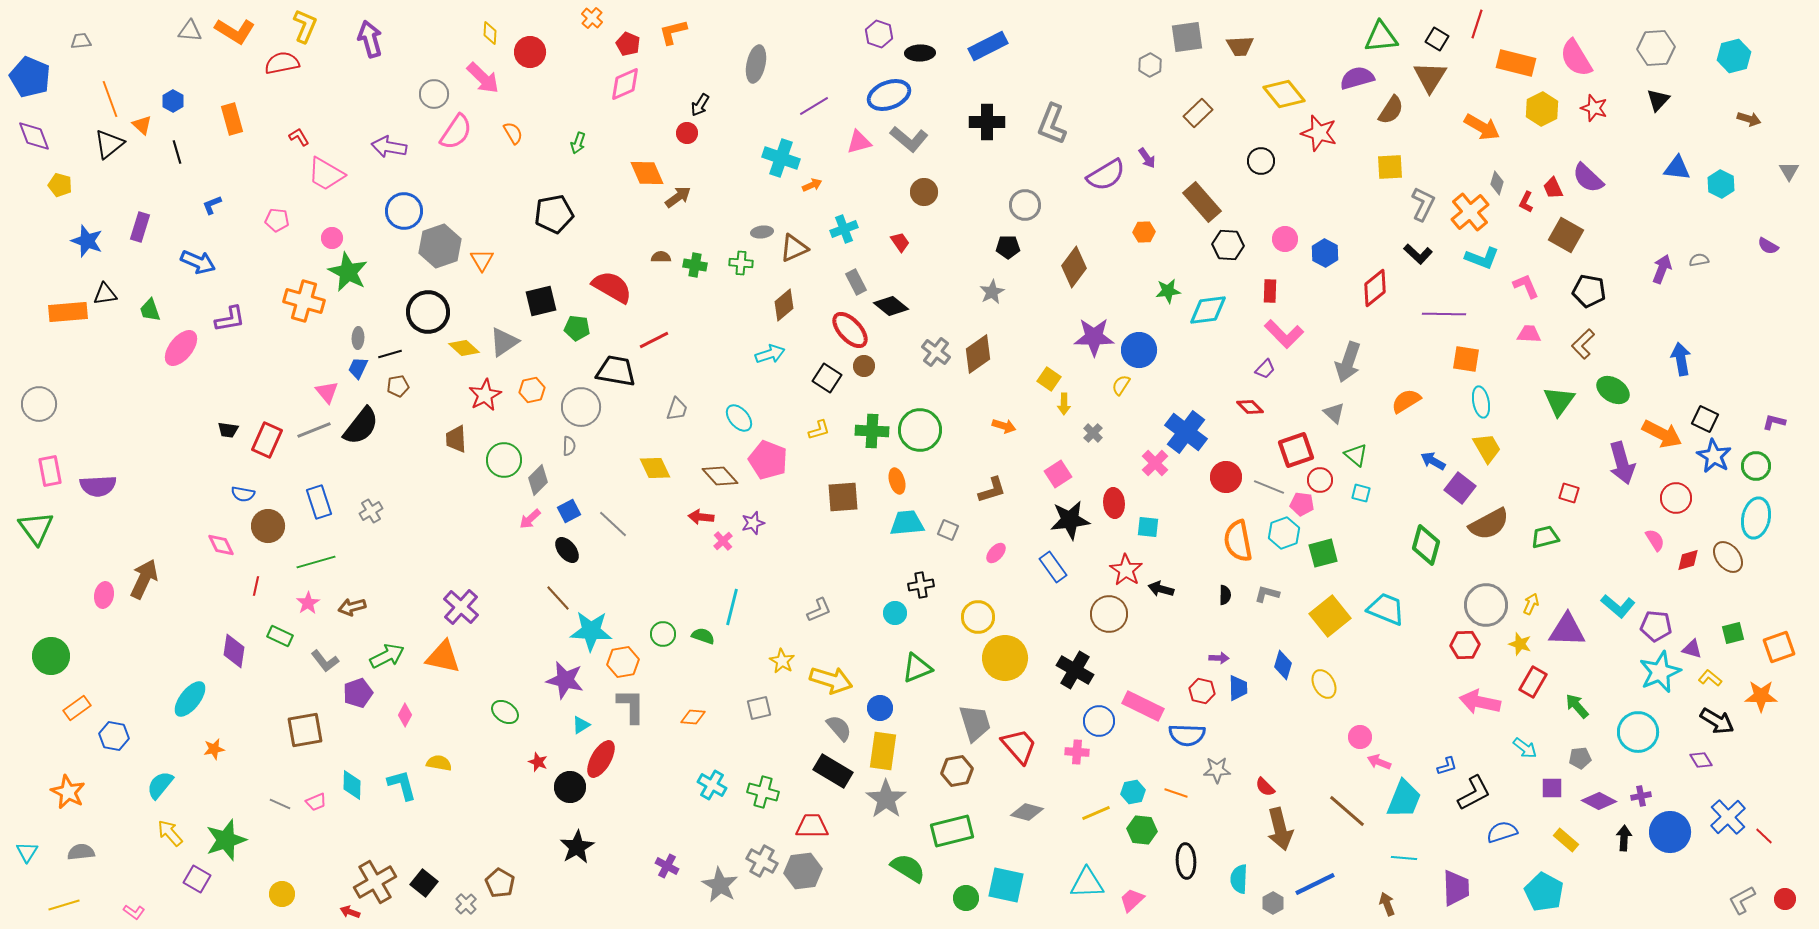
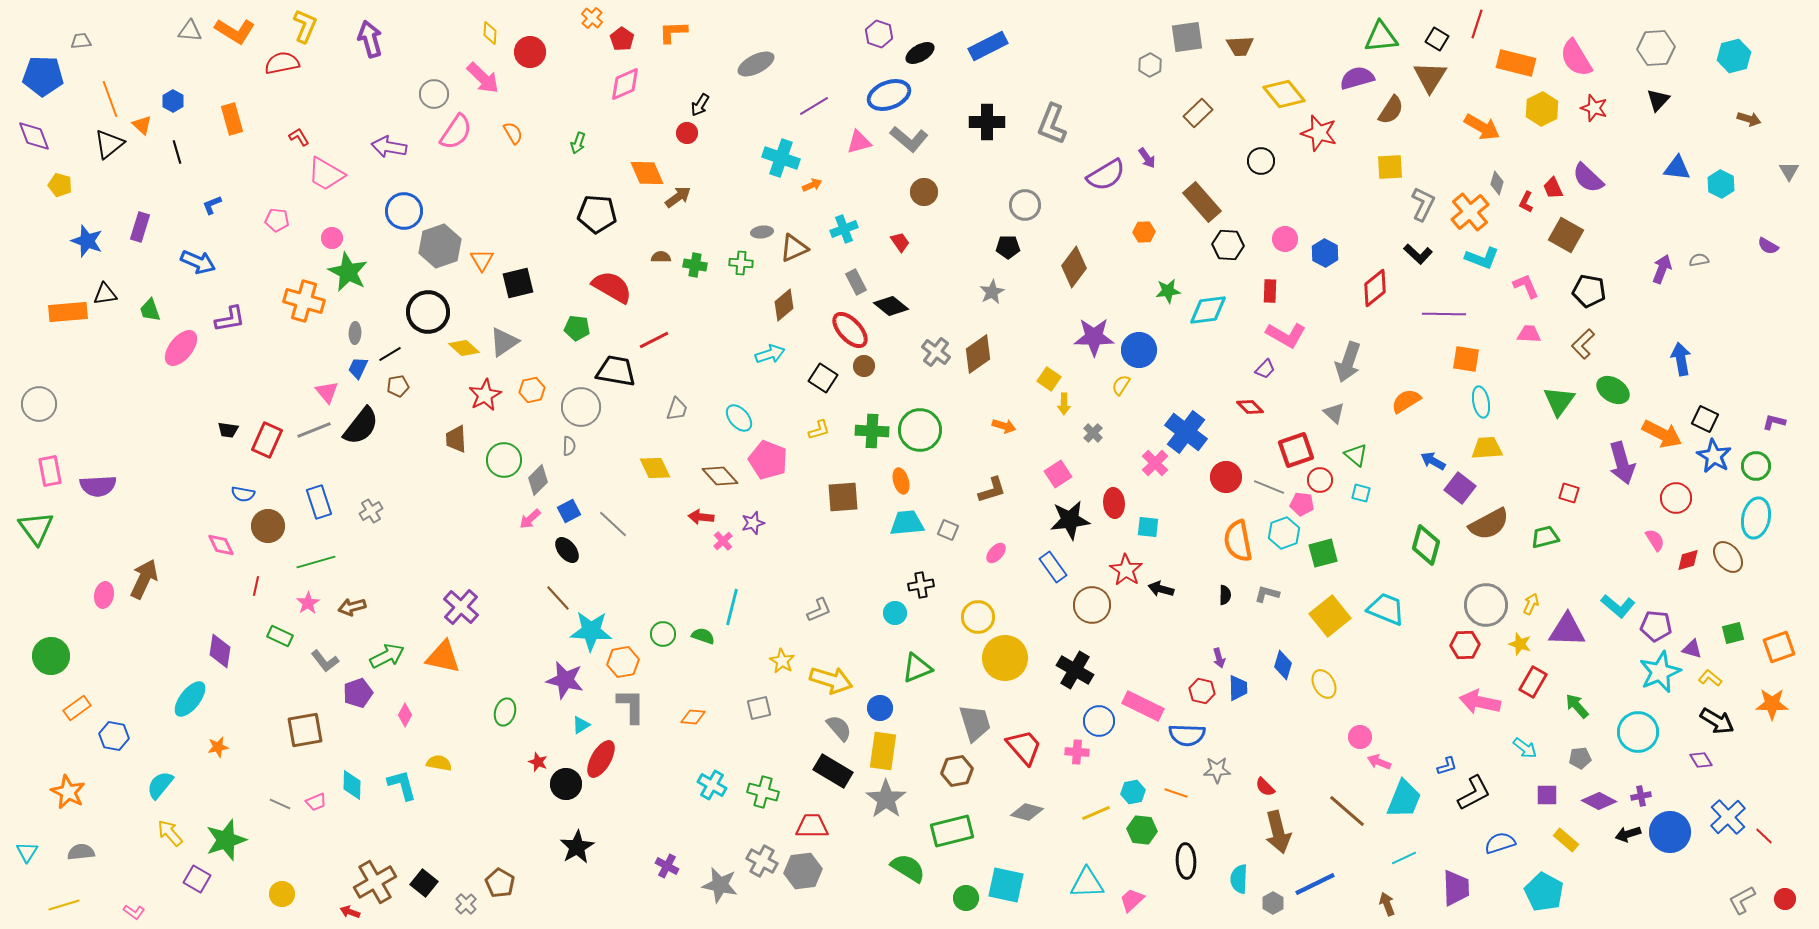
orange L-shape at (673, 32): rotated 12 degrees clockwise
red pentagon at (628, 44): moved 6 px left, 5 px up; rotated 10 degrees clockwise
black ellipse at (920, 53): rotated 28 degrees counterclockwise
gray ellipse at (756, 64): rotated 51 degrees clockwise
blue pentagon at (30, 77): moved 13 px right, 1 px up; rotated 21 degrees counterclockwise
black pentagon at (554, 214): moved 43 px right; rotated 15 degrees clockwise
black square at (541, 301): moved 23 px left, 18 px up
pink L-shape at (1284, 334): moved 2 px right, 1 px down; rotated 15 degrees counterclockwise
gray ellipse at (358, 338): moved 3 px left, 5 px up
black line at (390, 354): rotated 15 degrees counterclockwise
black square at (827, 378): moved 4 px left
yellow trapezoid at (1487, 448): rotated 64 degrees counterclockwise
orange ellipse at (897, 481): moved 4 px right
brown circle at (1109, 614): moved 17 px left, 9 px up
purple diamond at (234, 651): moved 14 px left
purple arrow at (1219, 658): rotated 72 degrees clockwise
orange star at (1761, 696): moved 11 px right, 8 px down
green ellipse at (505, 712): rotated 72 degrees clockwise
red trapezoid at (1019, 746): moved 5 px right, 1 px down
orange star at (214, 749): moved 4 px right, 2 px up
black circle at (570, 787): moved 4 px left, 3 px up
purple square at (1552, 788): moved 5 px left, 7 px down
brown arrow at (1280, 829): moved 2 px left, 3 px down
blue semicircle at (1502, 832): moved 2 px left, 11 px down
black arrow at (1624, 838): moved 4 px right, 4 px up; rotated 110 degrees counterclockwise
cyan line at (1404, 858): rotated 30 degrees counterclockwise
gray star at (720, 885): rotated 18 degrees counterclockwise
